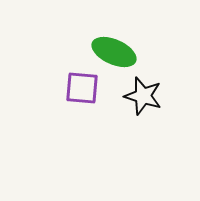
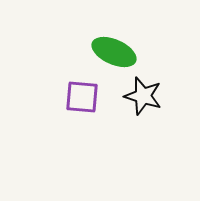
purple square: moved 9 px down
